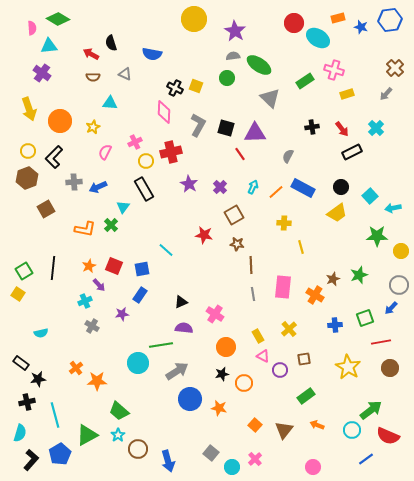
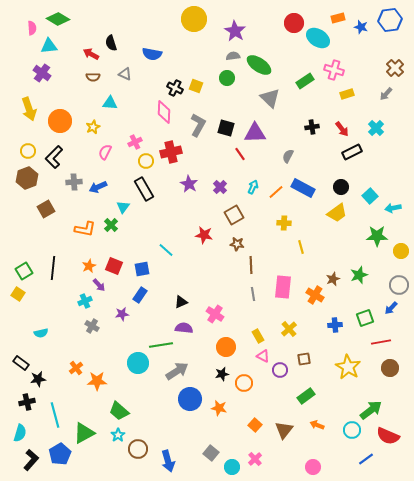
green triangle at (87, 435): moved 3 px left, 2 px up
